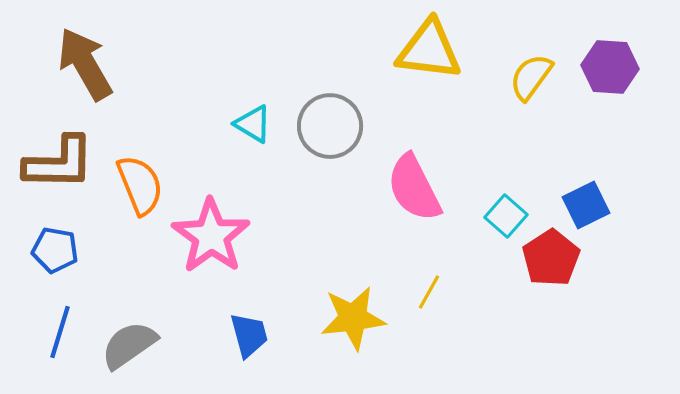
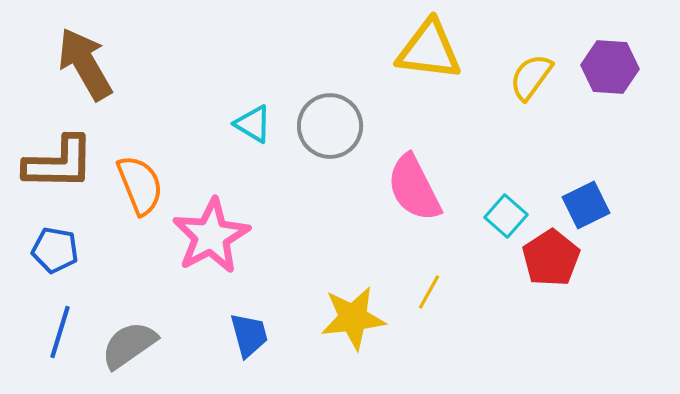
pink star: rotated 8 degrees clockwise
